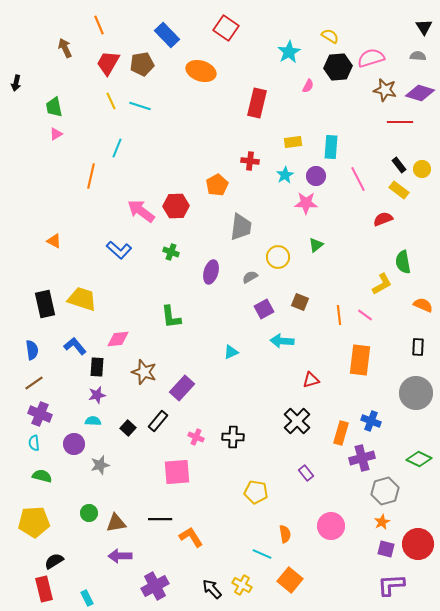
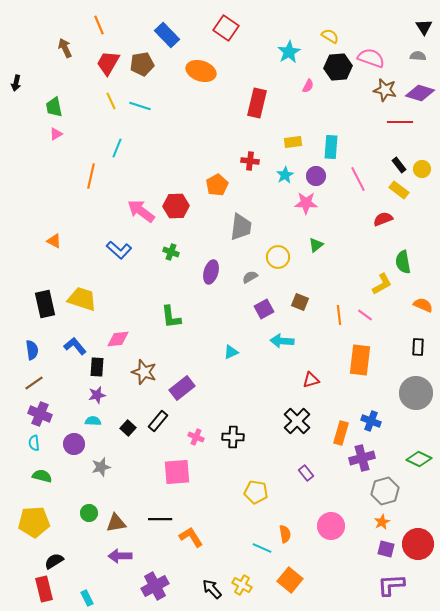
pink semicircle at (371, 58): rotated 36 degrees clockwise
purple rectangle at (182, 388): rotated 10 degrees clockwise
gray star at (100, 465): moved 1 px right, 2 px down
cyan line at (262, 554): moved 6 px up
